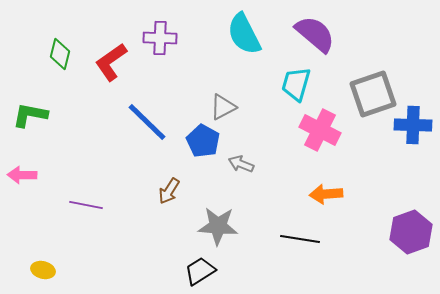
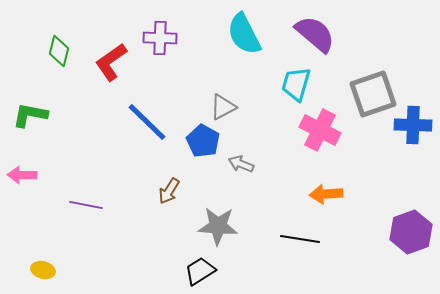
green diamond: moved 1 px left, 3 px up
